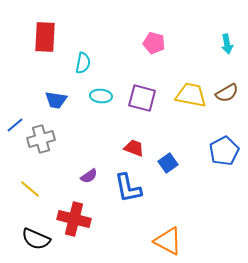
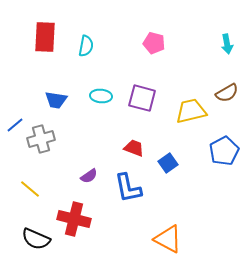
cyan semicircle: moved 3 px right, 17 px up
yellow trapezoid: moved 16 px down; rotated 24 degrees counterclockwise
orange triangle: moved 2 px up
